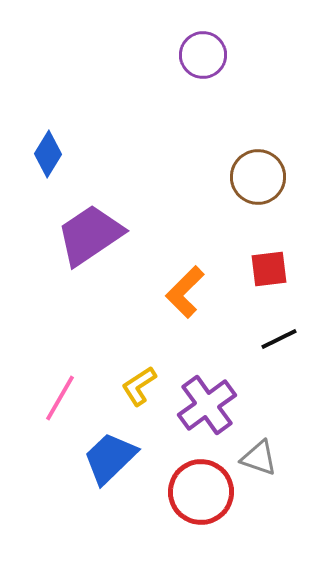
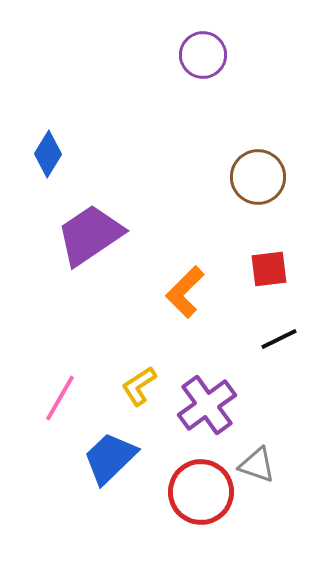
gray triangle: moved 2 px left, 7 px down
